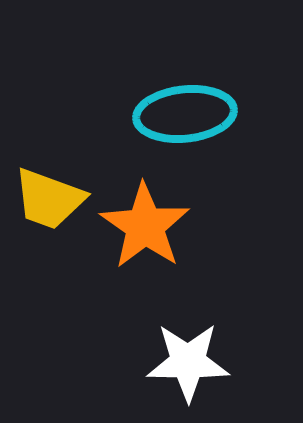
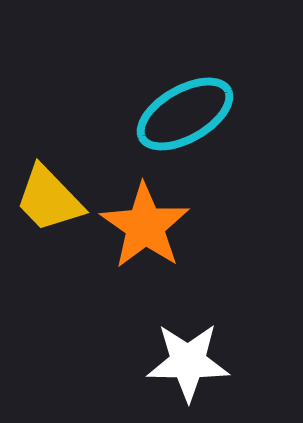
cyan ellipse: rotated 24 degrees counterclockwise
yellow trapezoid: rotated 26 degrees clockwise
